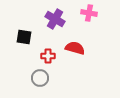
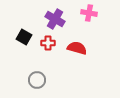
black square: rotated 21 degrees clockwise
red semicircle: moved 2 px right
red cross: moved 13 px up
gray circle: moved 3 px left, 2 px down
